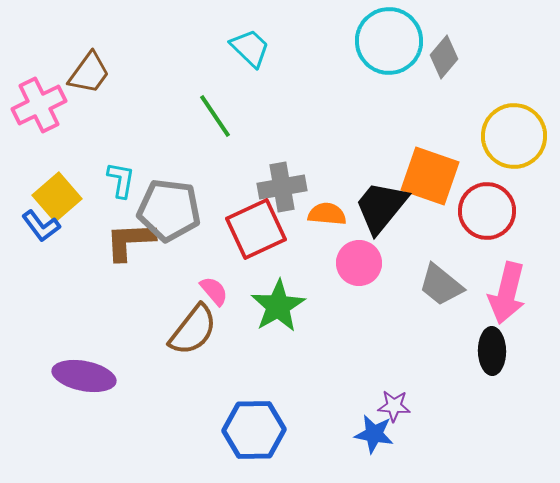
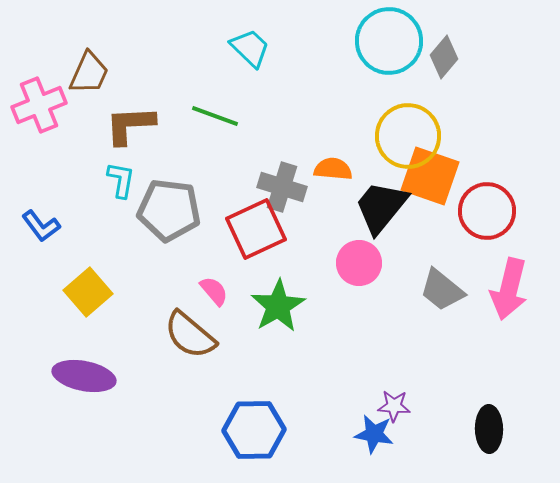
brown trapezoid: rotated 12 degrees counterclockwise
pink cross: rotated 4 degrees clockwise
green line: rotated 36 degrees counterclockwise
yellow circle: moved 106 px left
gray cross: rotated 27 degrees clockwise
yellow square: moved 31 px right, 95 px down
orange semicircle: moved 6 px right, 45 px up
brown L-shape: moved 116 px up
gray trapezoid: moved 1 px right, 5 px down
pink arrow: moved 2 px right, 4 px up
brown semicircle: moved 3 px left, 5 px down; rotated 92 degrees clockwise
black ellipse: moved 3 px left, 78 px down
